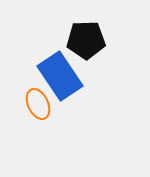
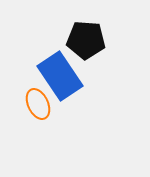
black pentagon: rotated 6 degrees clockwise
